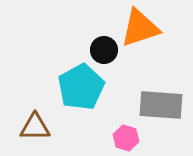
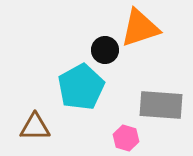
black circle: moved 1 px right
